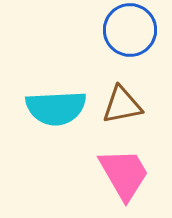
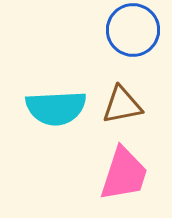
blue circle: moved 3 px right
pink trapezoid: rotated 48 degrees clockwise
